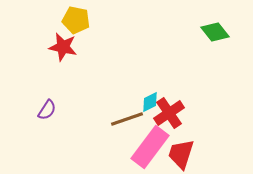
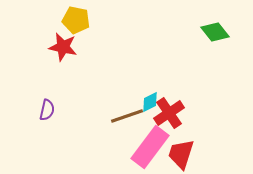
purple semicircle: rotated 20 degrees counterclockwise
brown line: moved 3 px up
